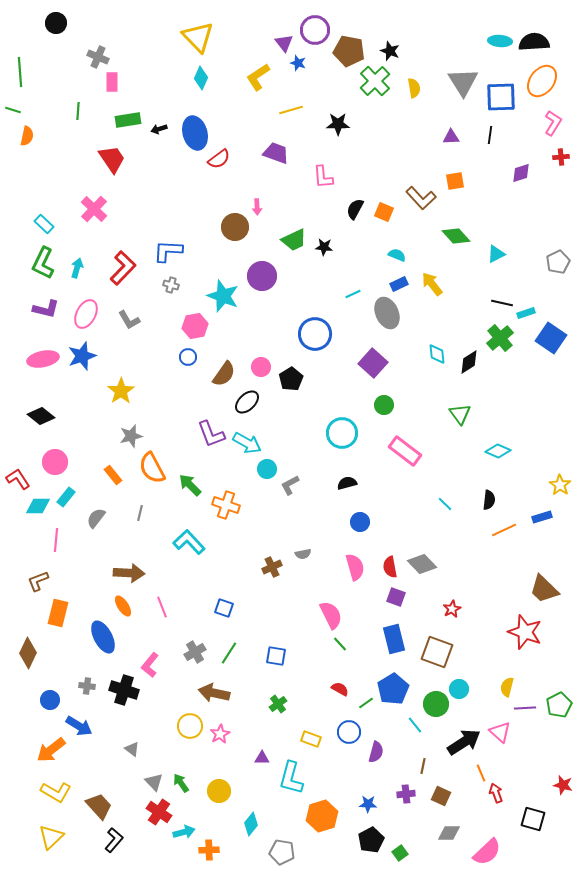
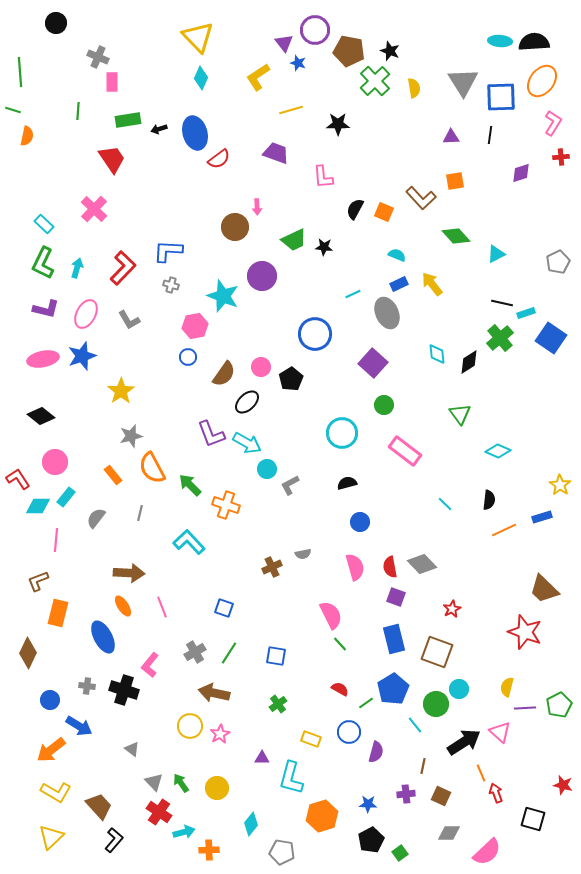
yellow circle at (219, 791): moved 2 px left, 3 px up
